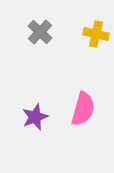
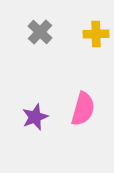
yellow cross: rotated 15 degrees counterclockwise
